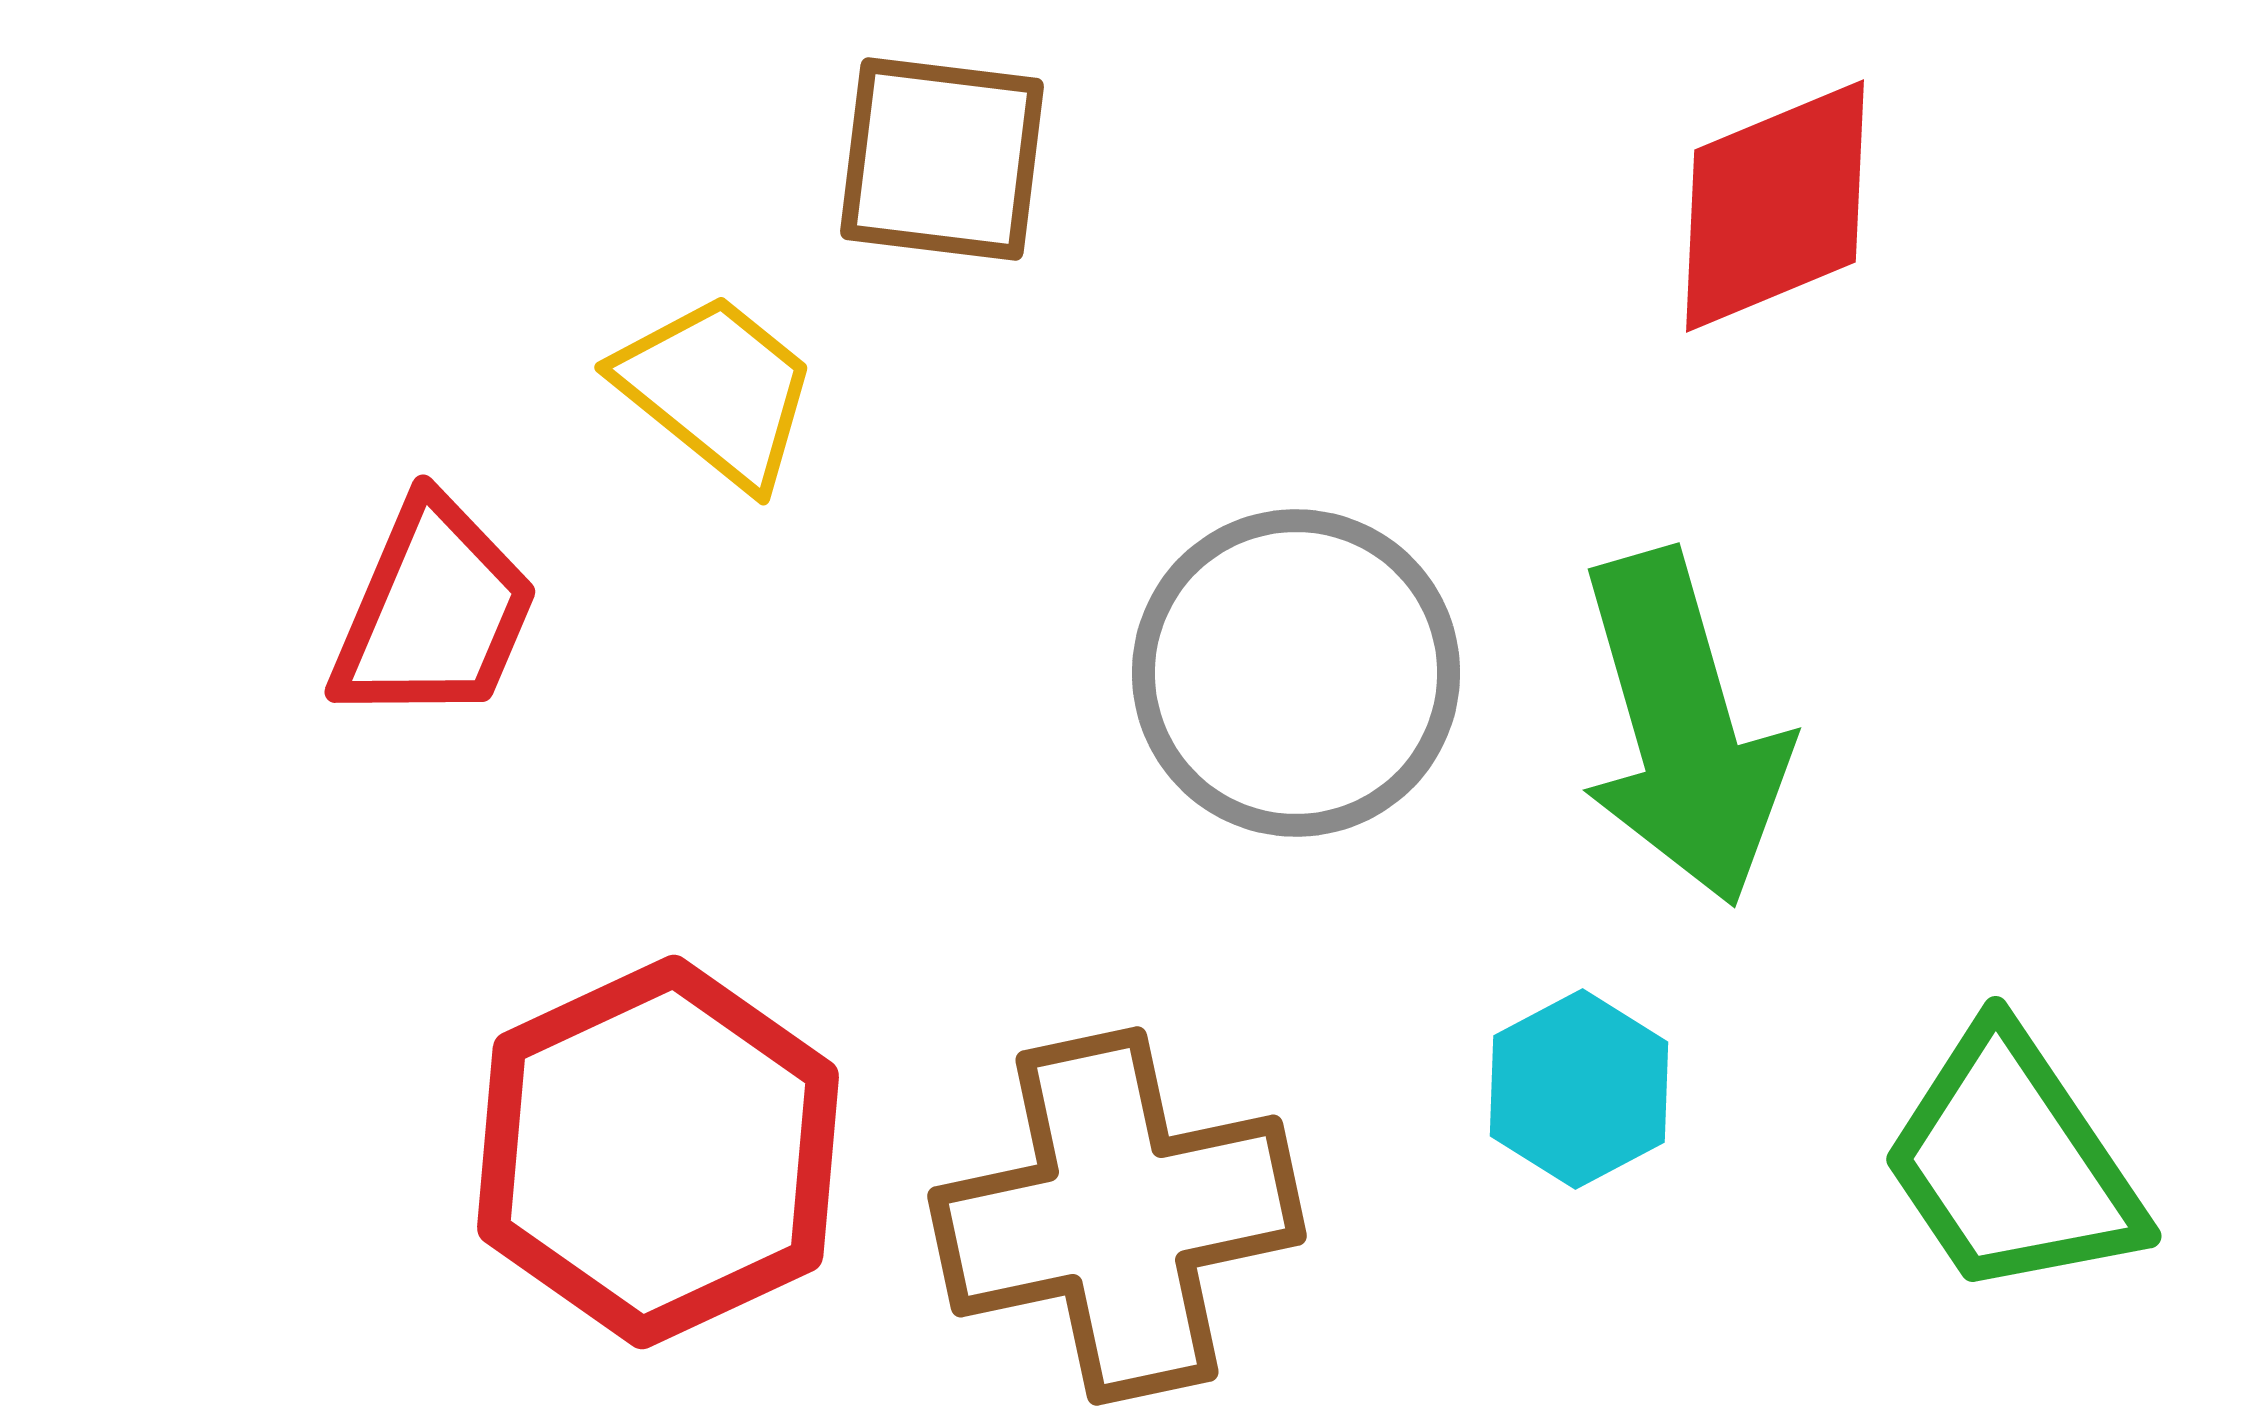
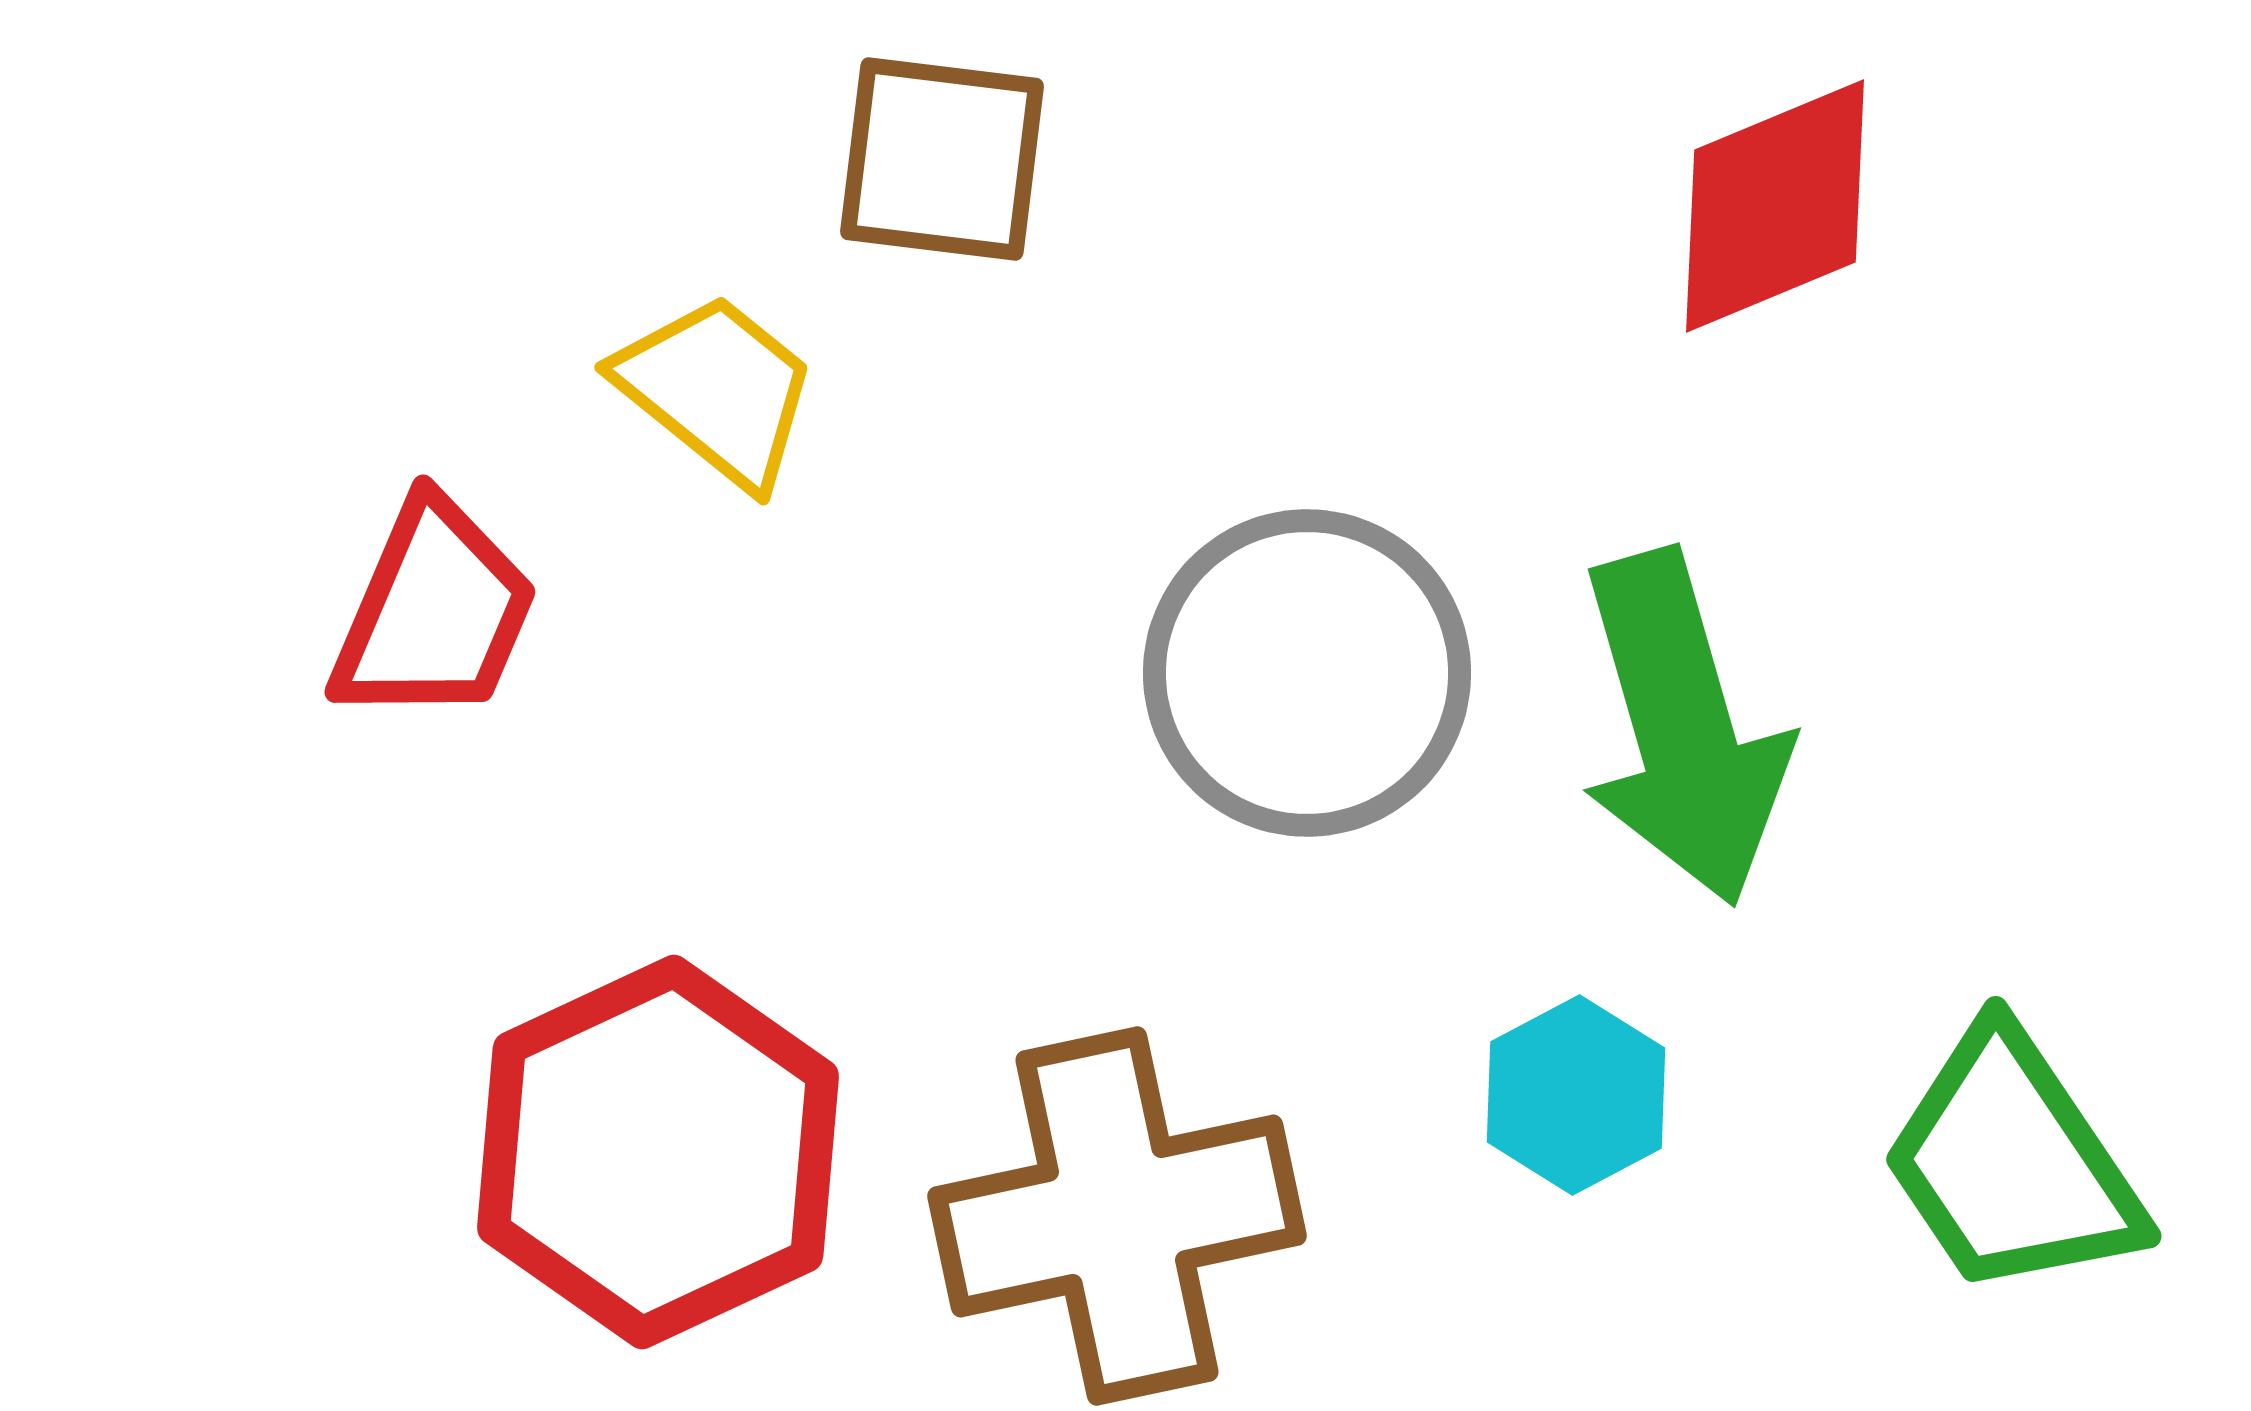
gray circle: moved 11 px right
cyan hexagon: moved 3 px left, 6 px down
